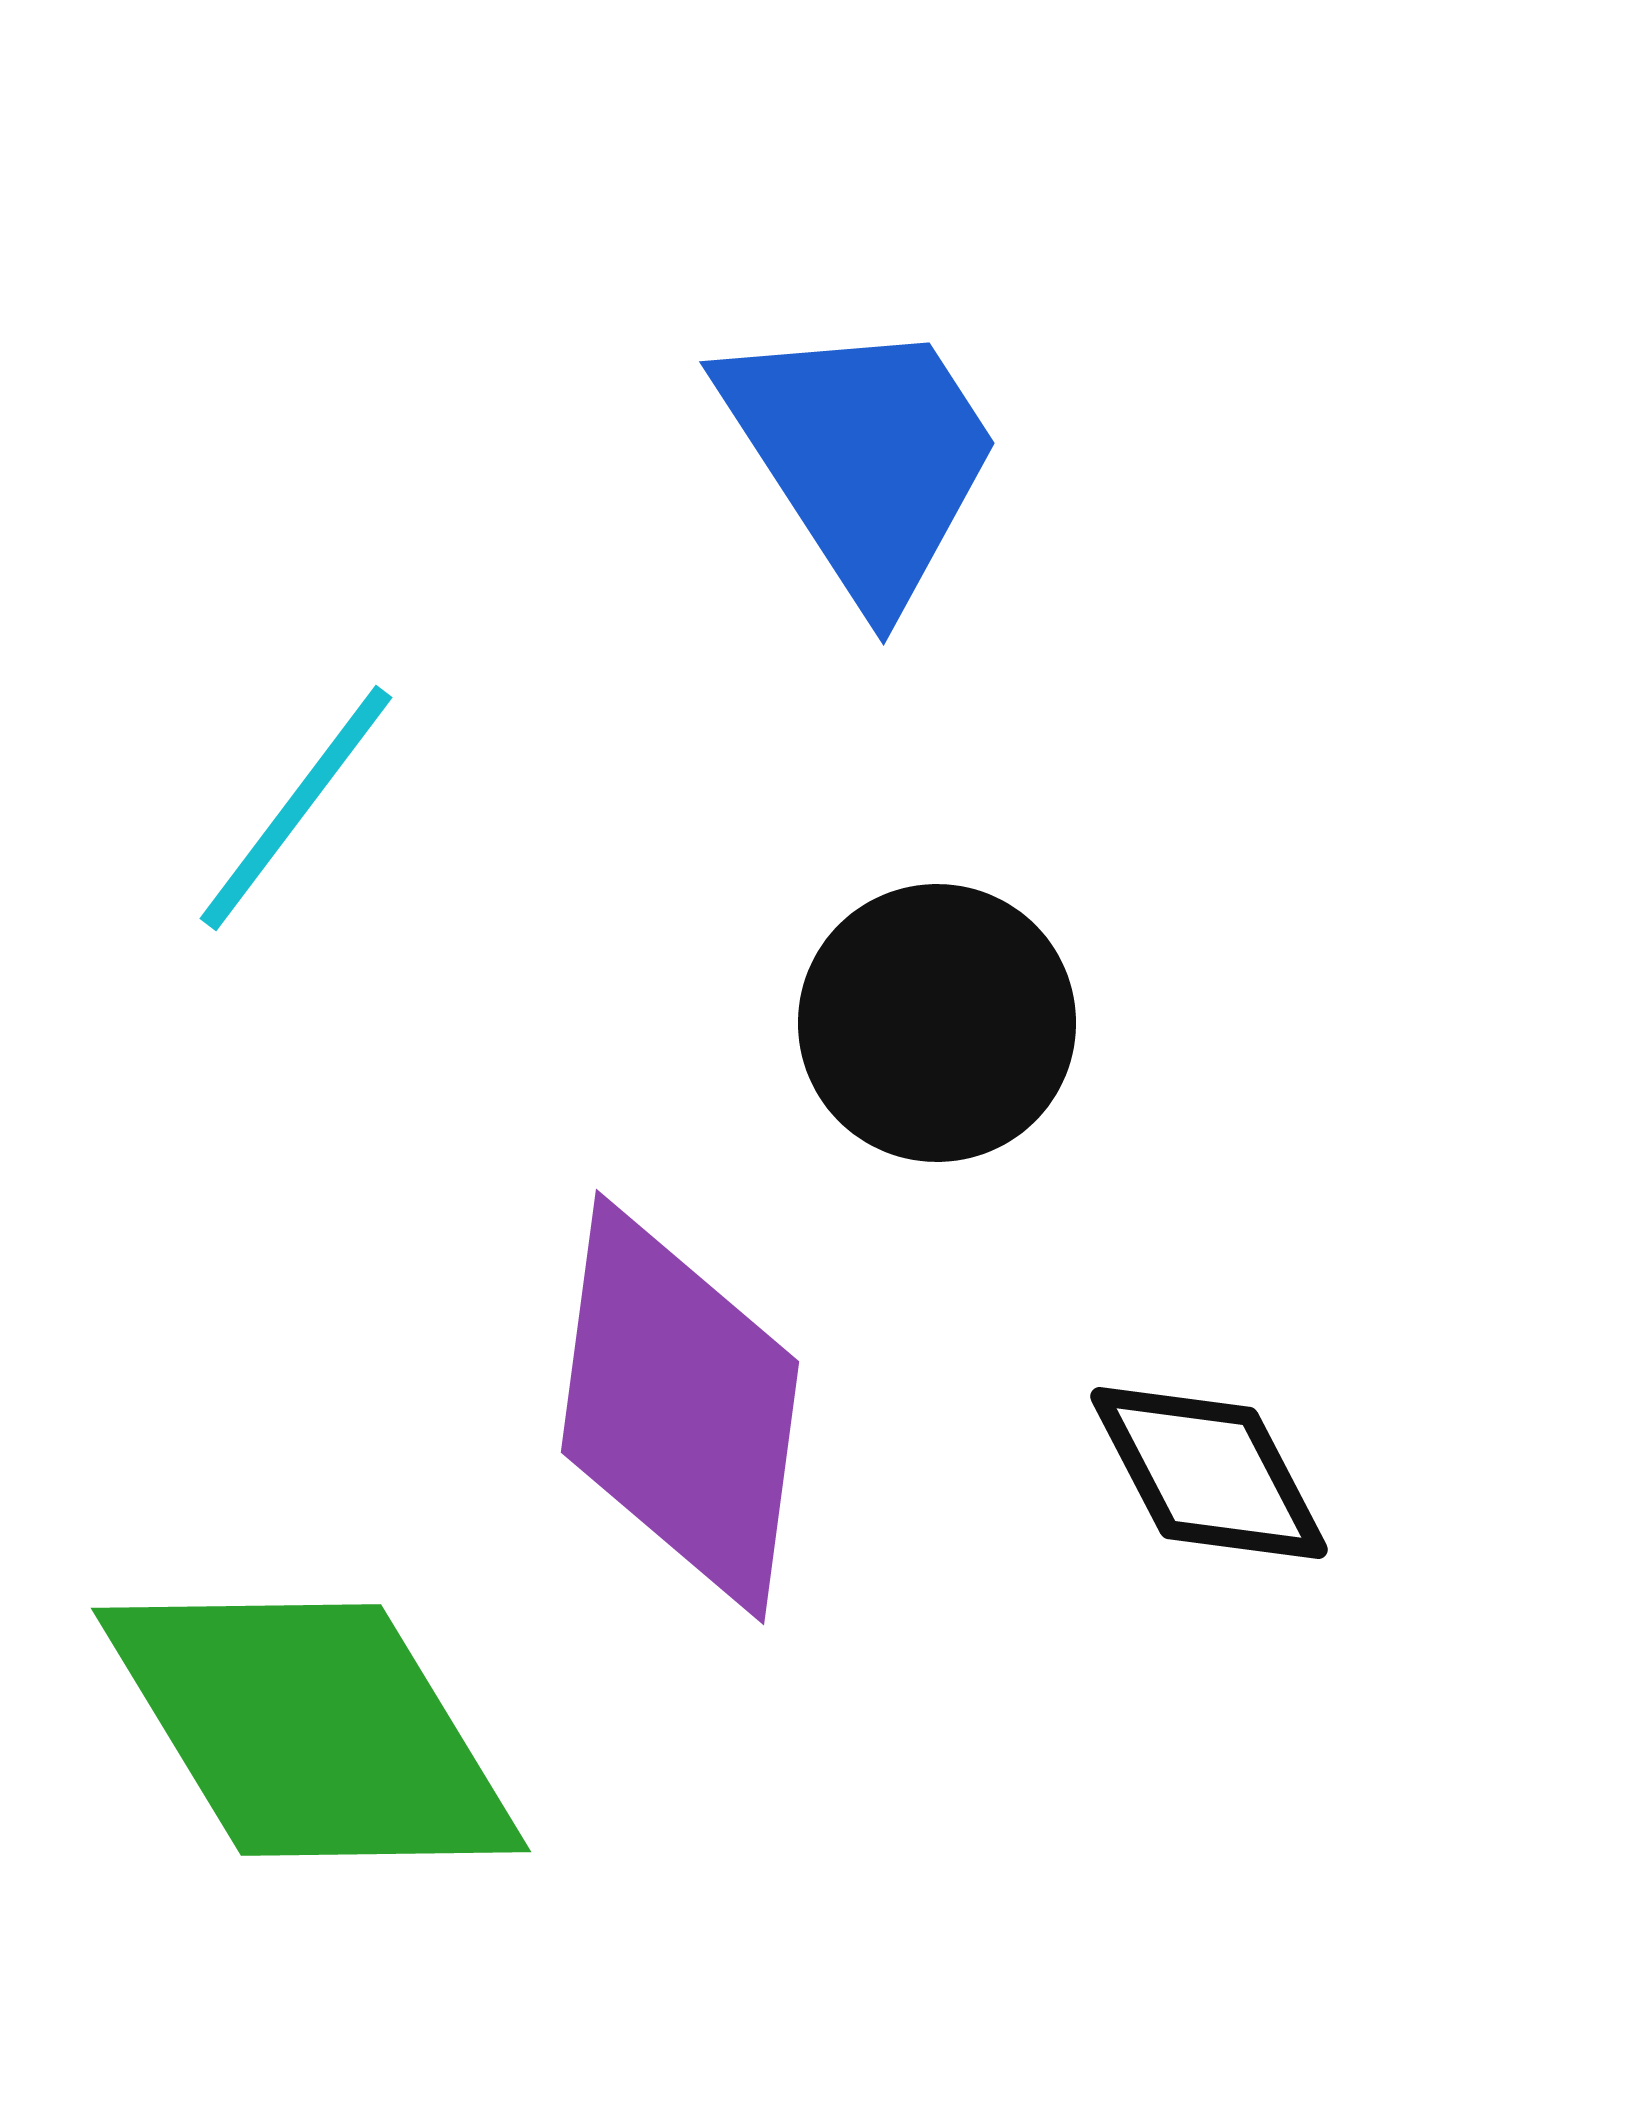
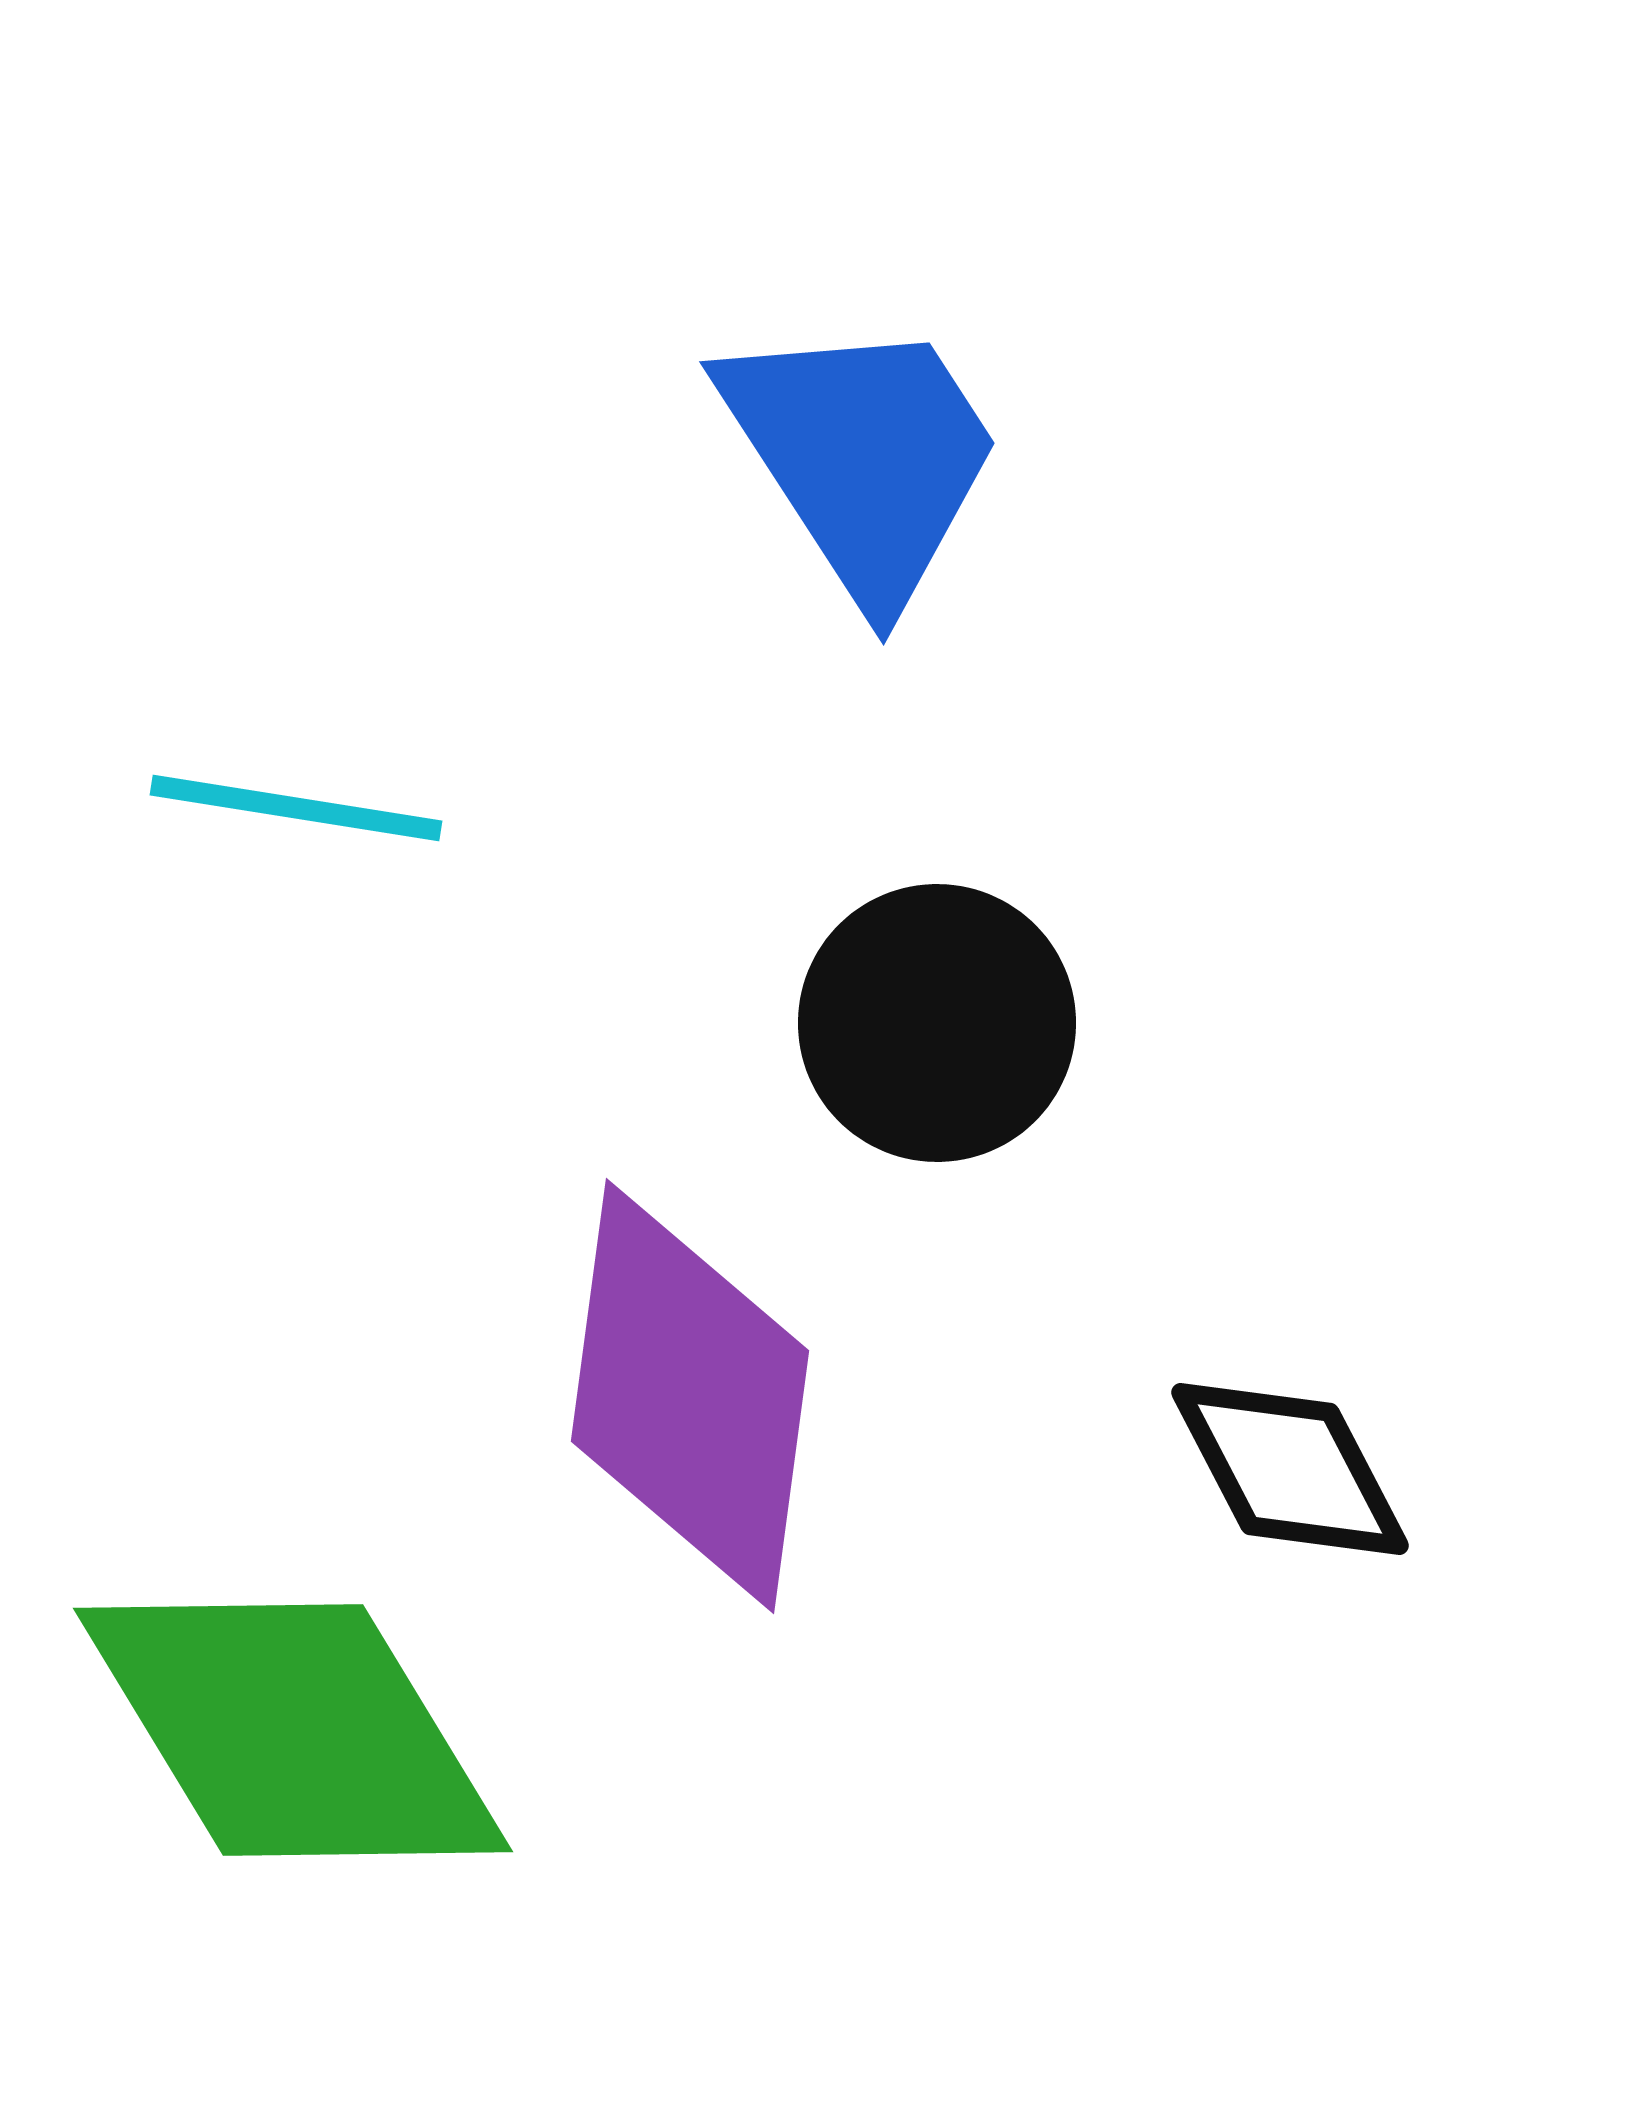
cyan line: rotated 62 degrees clockwise
purple diamond: moved 10 px right, 11 px up
black diamond: moved 81 px right, 4 px up
green diamond: moved 18 px left
